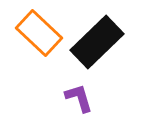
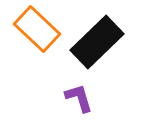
orange rectangle: moved 2 px left, 4 px up
